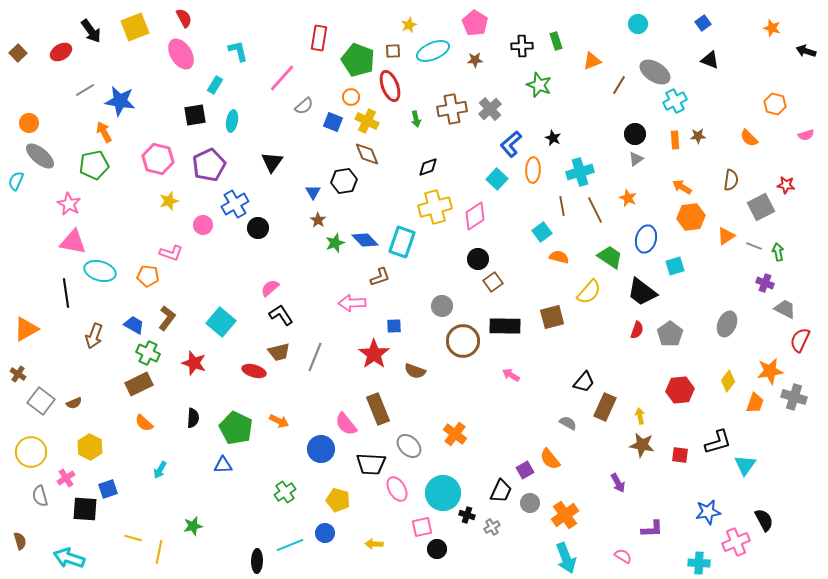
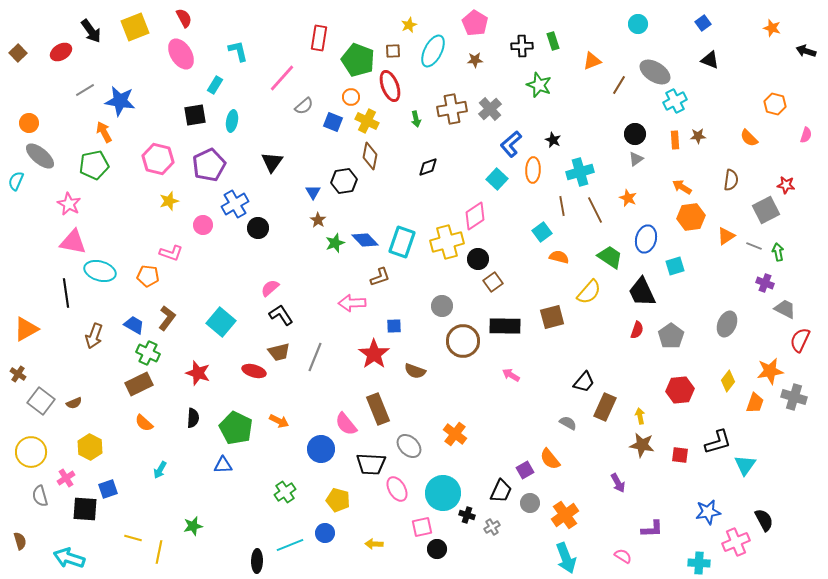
green rectangle at (556, 41): moved 3 px left
cyan ellipse at (433, 51): rotated 40 degrees counterclockwise
pink semicircle at (806, 135): rotated 56 degrees counterclockwise
black star at (553, 138): moved 2 px down
brown diamond at (367, 154): moved 3 px right, 2 px down; rotated 32 degrees clockwise
yellow cross at (435, 207): moved 12 px right, 35 px down
gray square at (761, 207): moved 5 px right, 3 px down
black trapezoid at (642, 292): rotated 28 degrees clockwise
gray pentagon at (670, 334): moved 1 px right, 2 px down
red star at (194, 363): moved 4 px right, 10 px down
